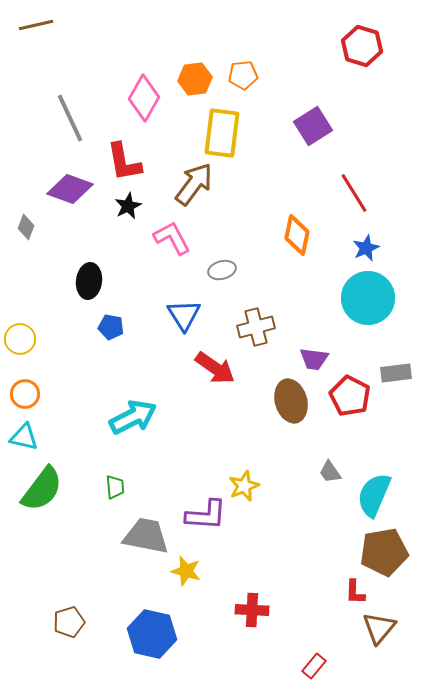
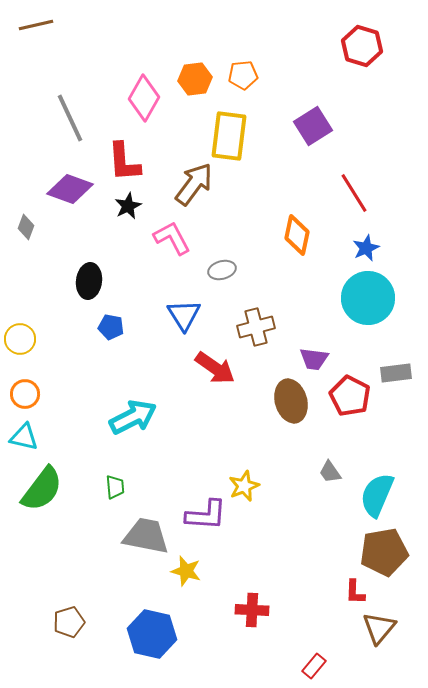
yellow rectangle at (222, 133): moved 7 px right, 3 px down
red L-shape at (124, 162): rotated 6 degrees clockwise
cyan semicircle at (374, 495): moved 3 px right
